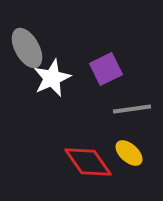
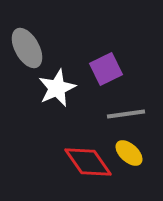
white star: moved 5 px right, 10 px down
gray line: moved 6 px left, 5 px down
